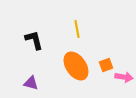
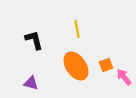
pink arrow: rotated 138 degrees counterclockwise
